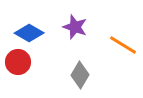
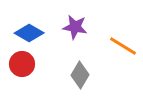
purple star: rotated 10 degrees counterclockwise
orange line: moved 1 px down
red circle: moved 4 px right, 2 px down
